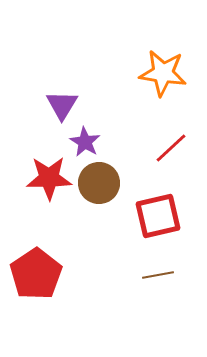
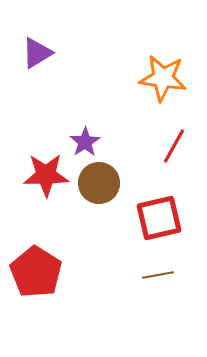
orange star: moved 5 px down
purple triangle: moved 25 px left, 52 px up; rotated 28 degrees clockwise
purple star: rotated 8 degrees clockwise
red line: moved 3 px right, 2 px up; rotated 18 degrees counterclockwise
red star: moved 3 px left, 3 px up
red square: moved 1 px right, 2 px down
red pentagon: moved 2 px up; rotated 6 degrees counterclockwise
